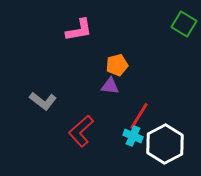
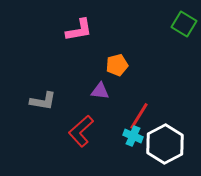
purple triangle: moved 10 px left, 5 px down
gray L-shape: rotated 28 degrees counterclockwise
